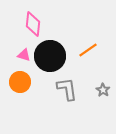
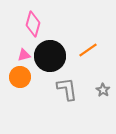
pink diamond: rotated 10 degrees clockwise
pink triangle: rotated 32 degrees counterclockwise
orange circle: moved 5 px up
